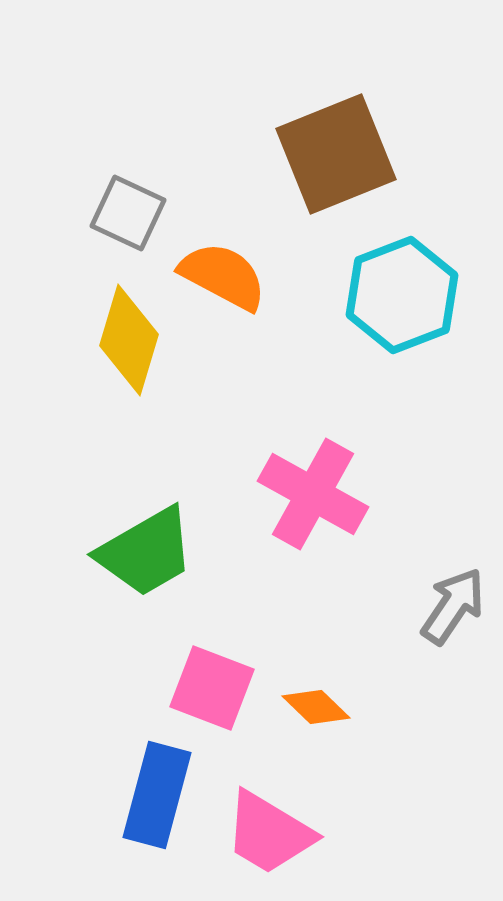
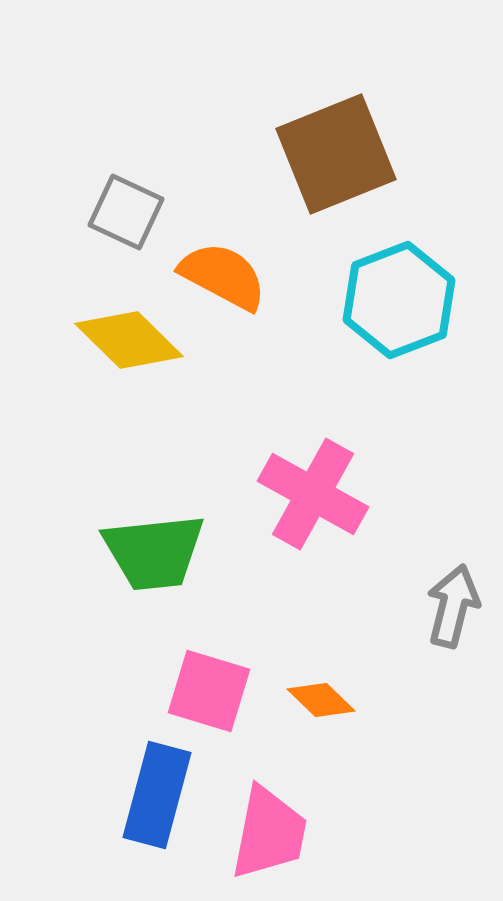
gray square: moved 2 px left, 1 px up
cyan hexagon: moved 3 px left, 5 px down
yellow diamond: rotated 62 degrees counterclockwise
green trapezoid: moved 8 px right; rotated 24 degrees clockwise
gray arrow: rotated 20 degrees counterclockwise
pink square: moved 3 px left, 3 px down; rotated 4 degrees counterclockwise
orange diamond: moved 5 px right, 7 px up
pink trapezoid: rotated 110 degrees counterclockwise
